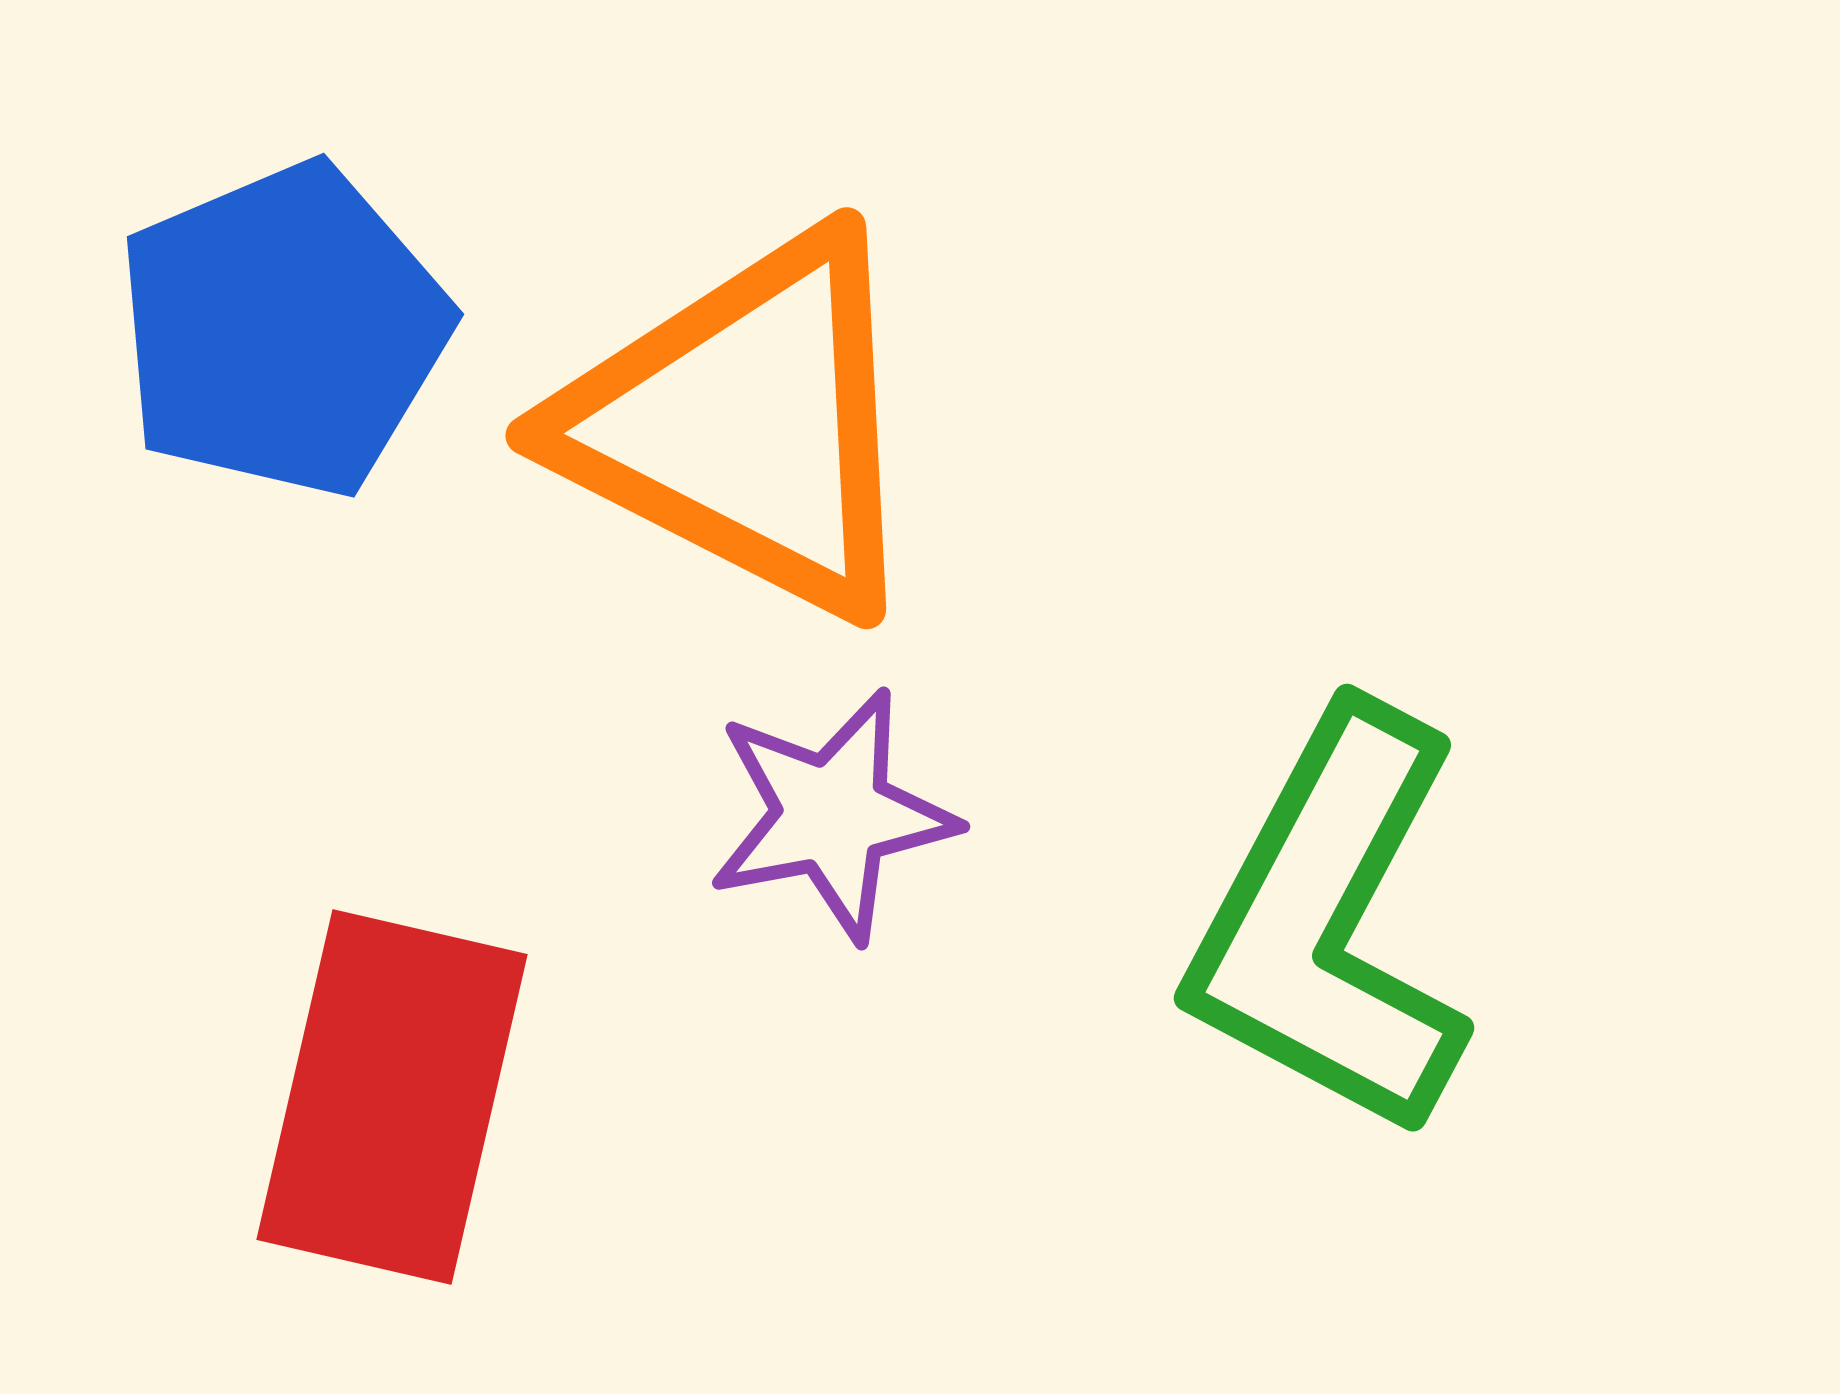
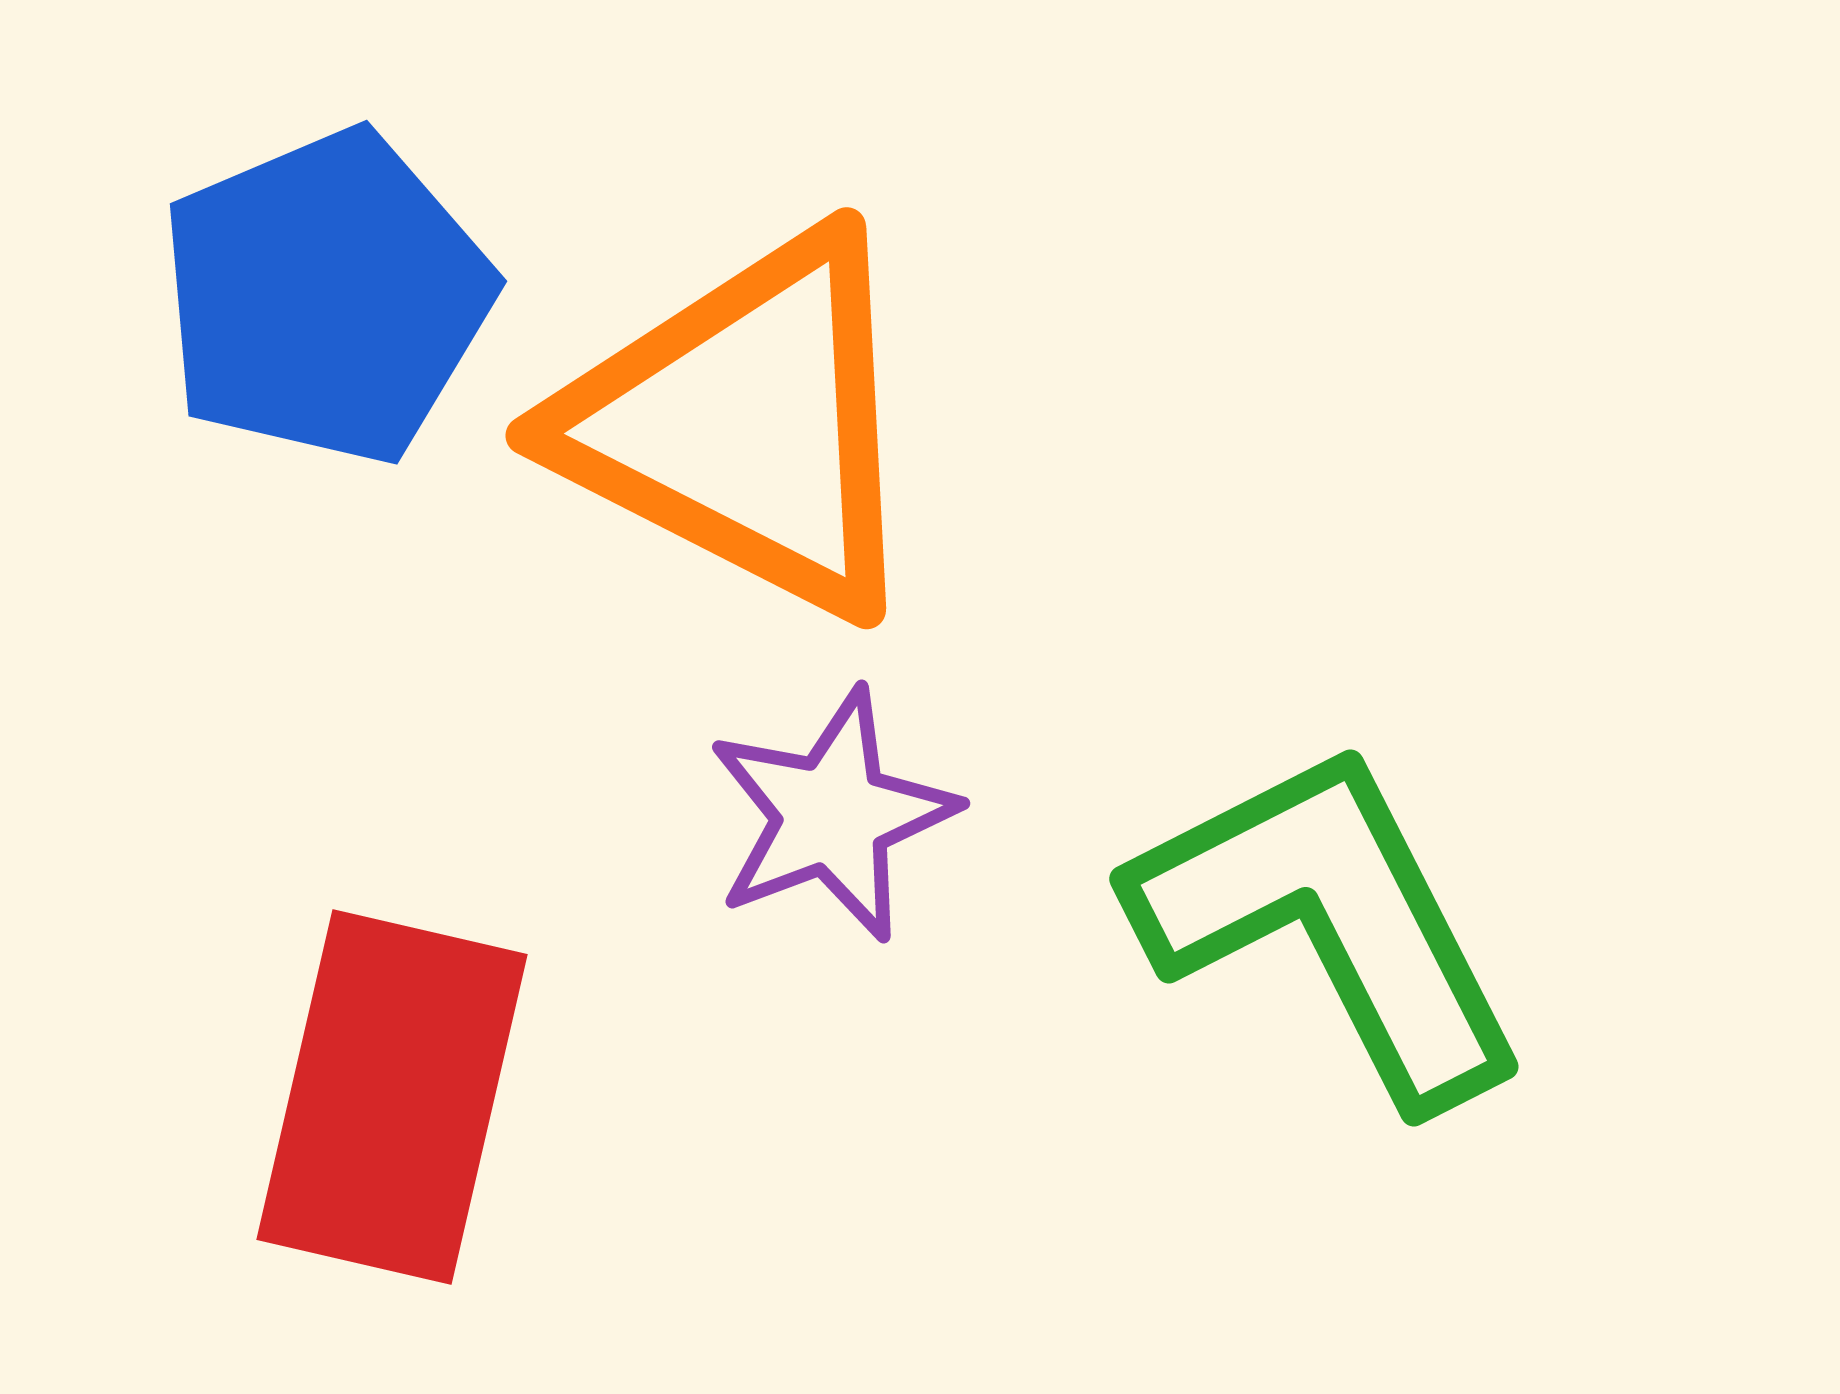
blue pentagon: moved 43 px right, 33 px up
purple star: rotated 10 degrees counterclockwise
green L-shape: rotated 125 degrees clockwise
